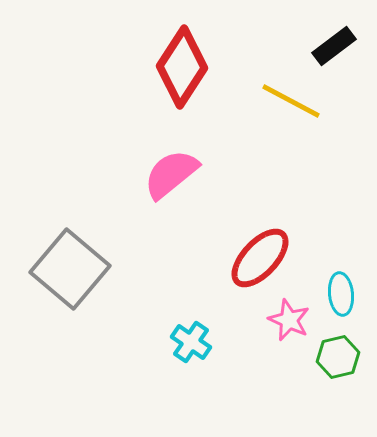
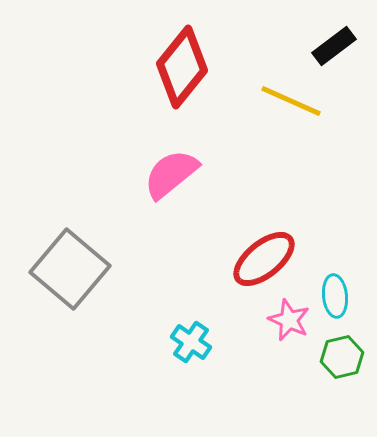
red diamond: rotated 6 degrees clockwise
yellow line: rotated 4 degrees counterclockwise
red ellipse: moved 4 px right, 1 px down; rotated 8 degrees clockwise
cyan ellipse: moved 6 px left, 2 px down
green hexagon: moved 4 px right
